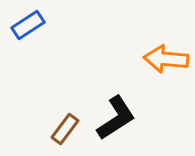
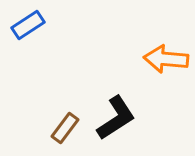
brown rectangle: moved 1 px up
